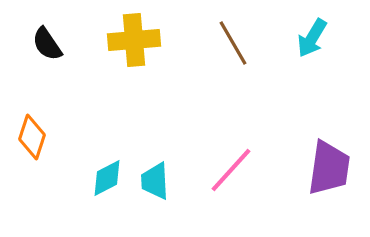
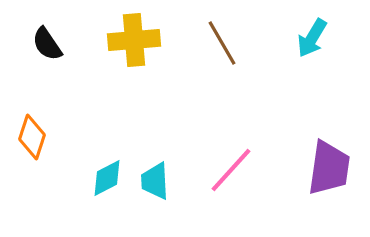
brown line: moved 11 px left
